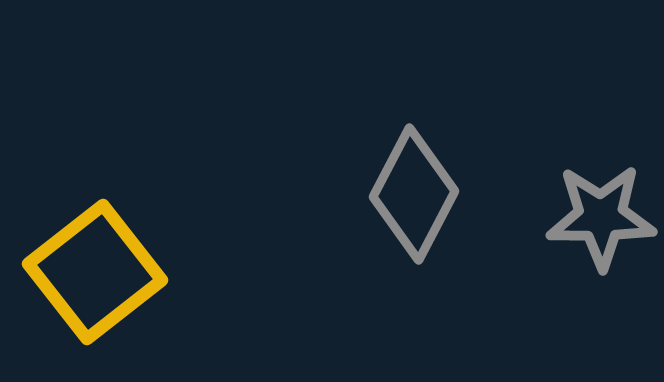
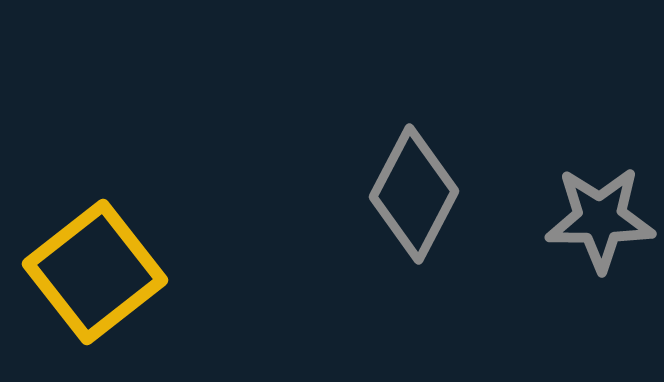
gray star: moved 1 px left, 2 px down
